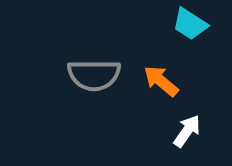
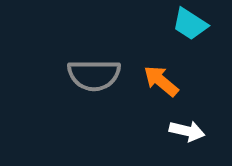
white arrow: rotated 68 degrees clockwise
